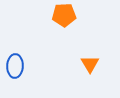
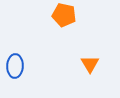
orange pentagon: rotated 15 degrees clockwise
